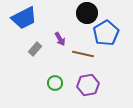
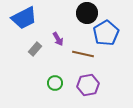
purple arrow: moved 2 px left
